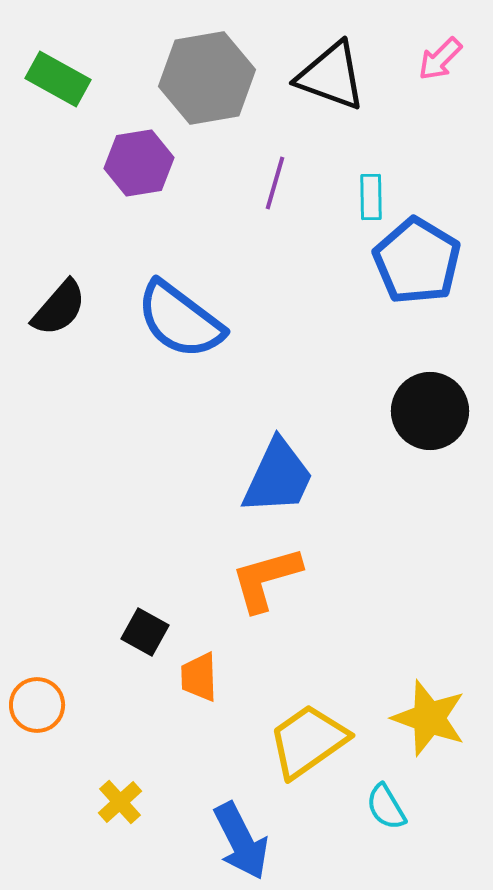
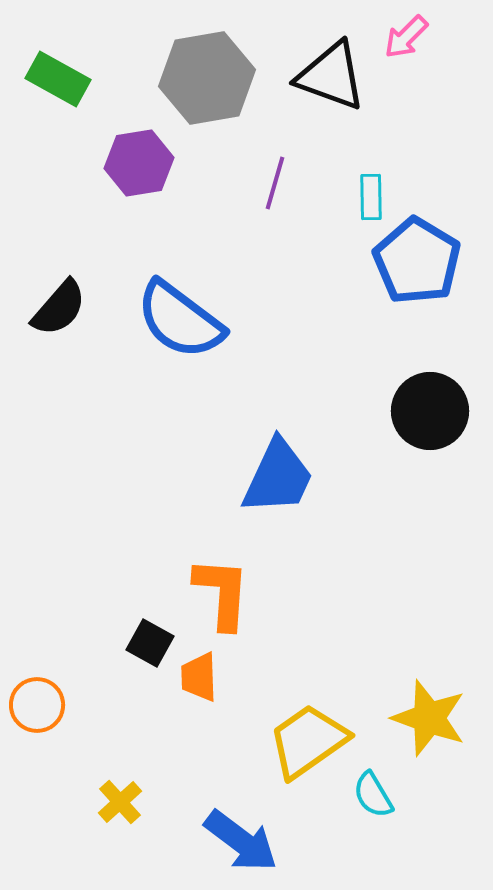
pink arrow: moved 34 px left, 22 px up
orange L-shape: moved 44 px left, 14 px down; rotated 110 degrees clockwise
black square: moved 5 px right, 11 px down
cyan semicircle: moved 13 px left, 12 px up
blue arrow: rotated 26 degrees counterclockwise
